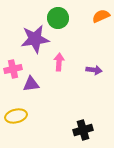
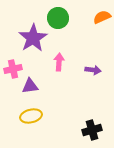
orange semicircle: moved 1 px right, 1 px down
purple star: moved 2 px left, 1 px up; rotated 24 degrees counterclockwise
purple arrow: moved 1 px left
purple triangle: moved 1 px left, 2 px down
yellow ellipse: moved 15 px right
black cross: moved 9 px right
